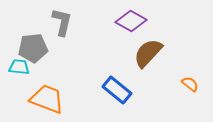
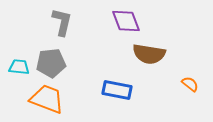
purple diamond: moved 5 px left; rotated 40 degrees clockwise
gray pentagon: moved 18 px right, 15 px down
brown semicircle: moved 1 px right, 1 px down; rotated 124 degrees counterclockwise
blue rectangle: rotated 28 degrees counterclockwise
